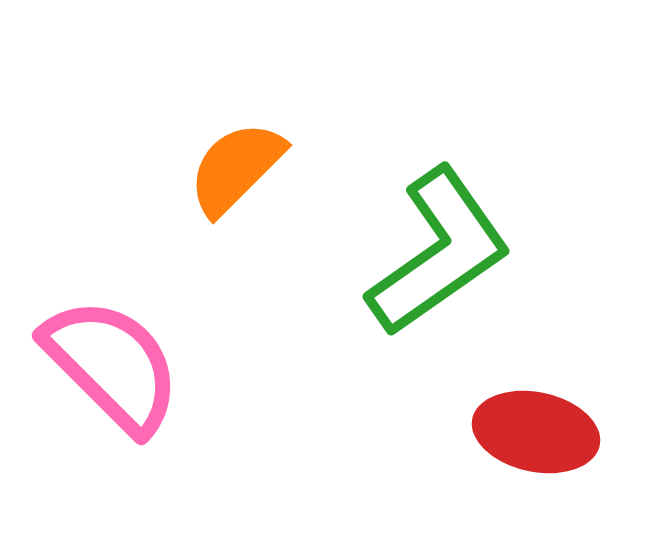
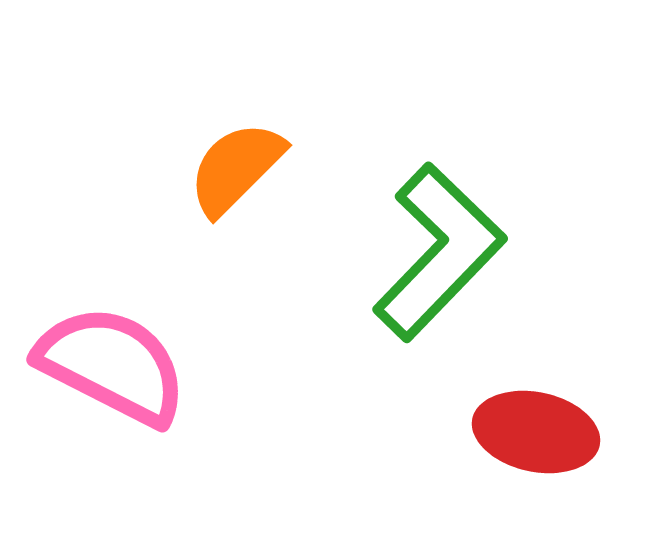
green L-shape: rotated 11 degrees counterclockwise
pink semicircle: rotated 18 degrees counterclockwise
